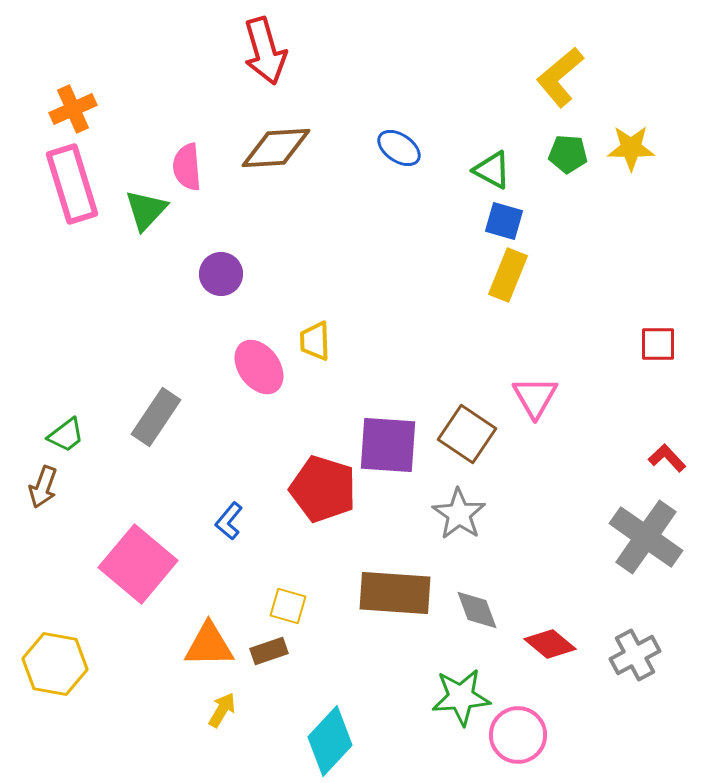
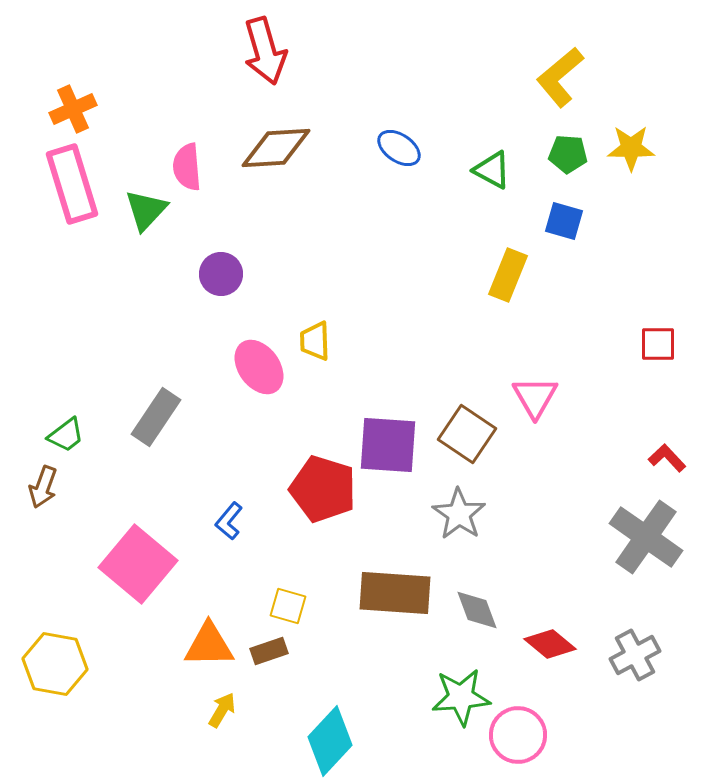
blue square at (504, 221): moved 60 px right
